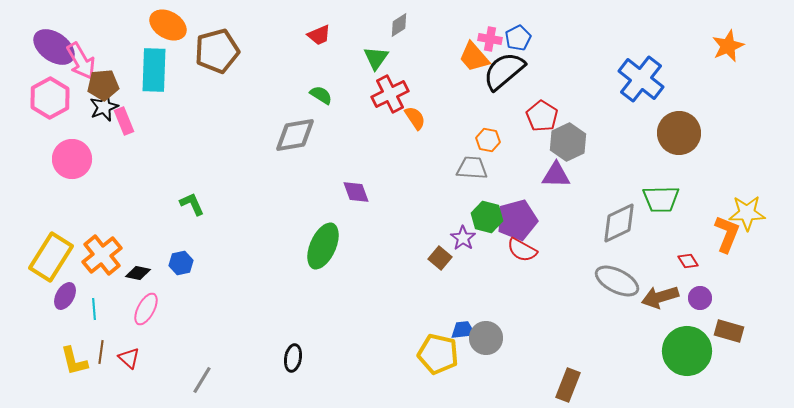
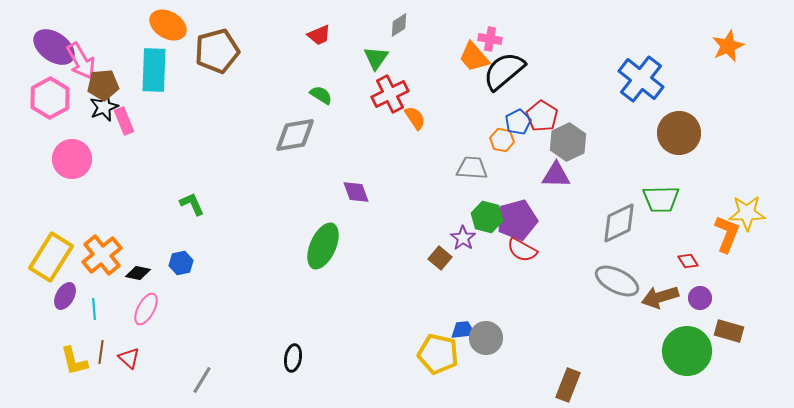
blue pentagon at (518, 38): moved 84 px down
orange hexagon at (488, 140): moved 14 px right
